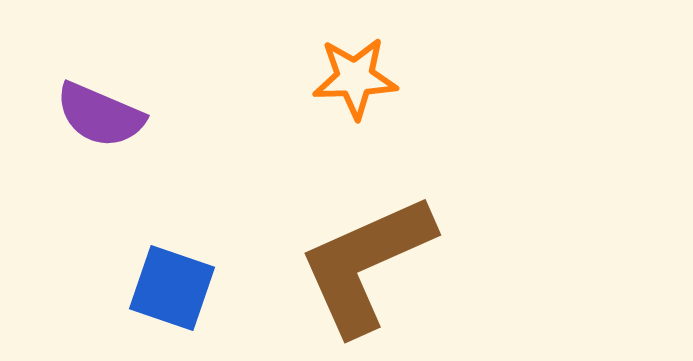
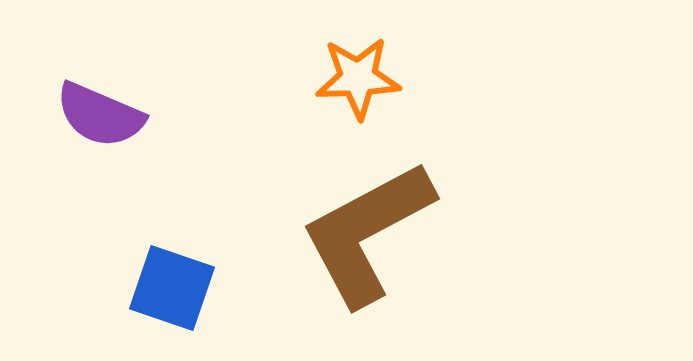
orange star: moved 3 px right
brown L-shape: moved 1 px right, 31 px up; rotated 4 degrees counterclockwise
